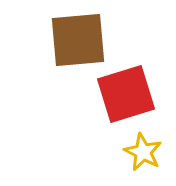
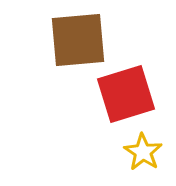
yellow star: rotated 6 degrees clockwise
